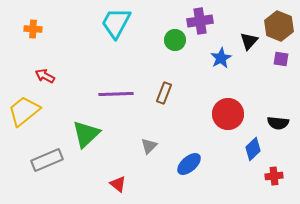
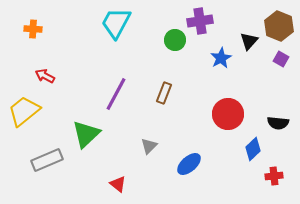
purple square: rotated 21 degrees clockwise
purple line: rotated 60 degrees counterclockwise
